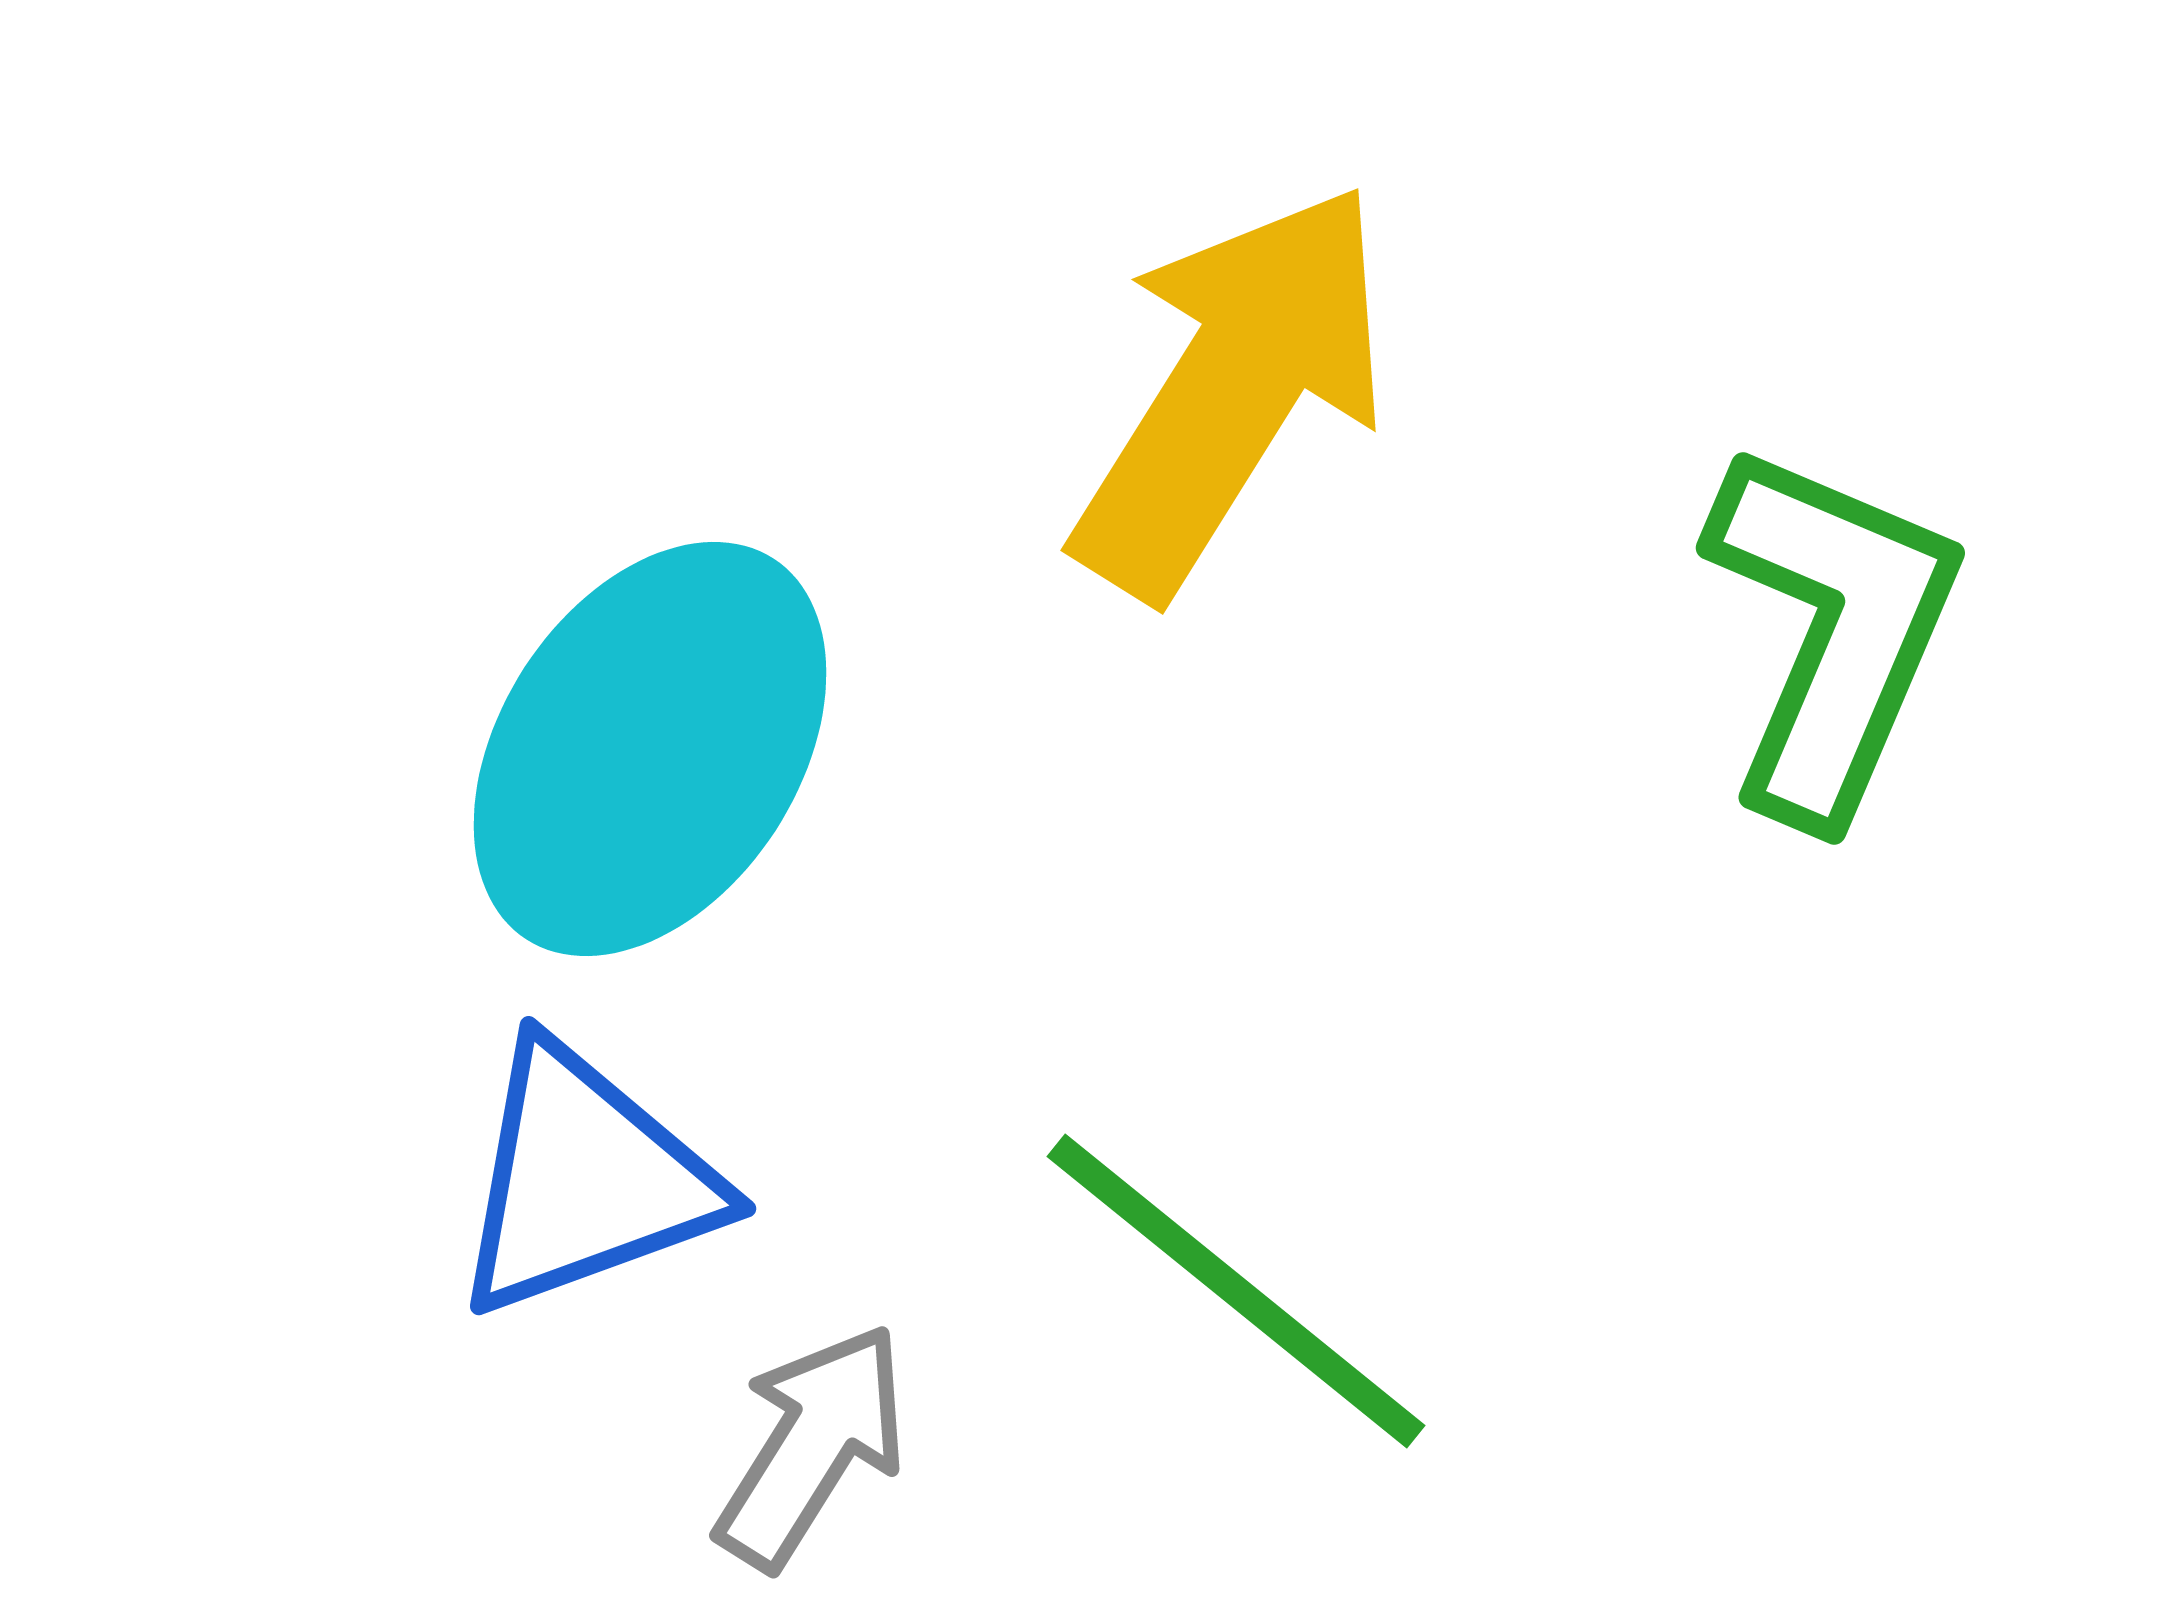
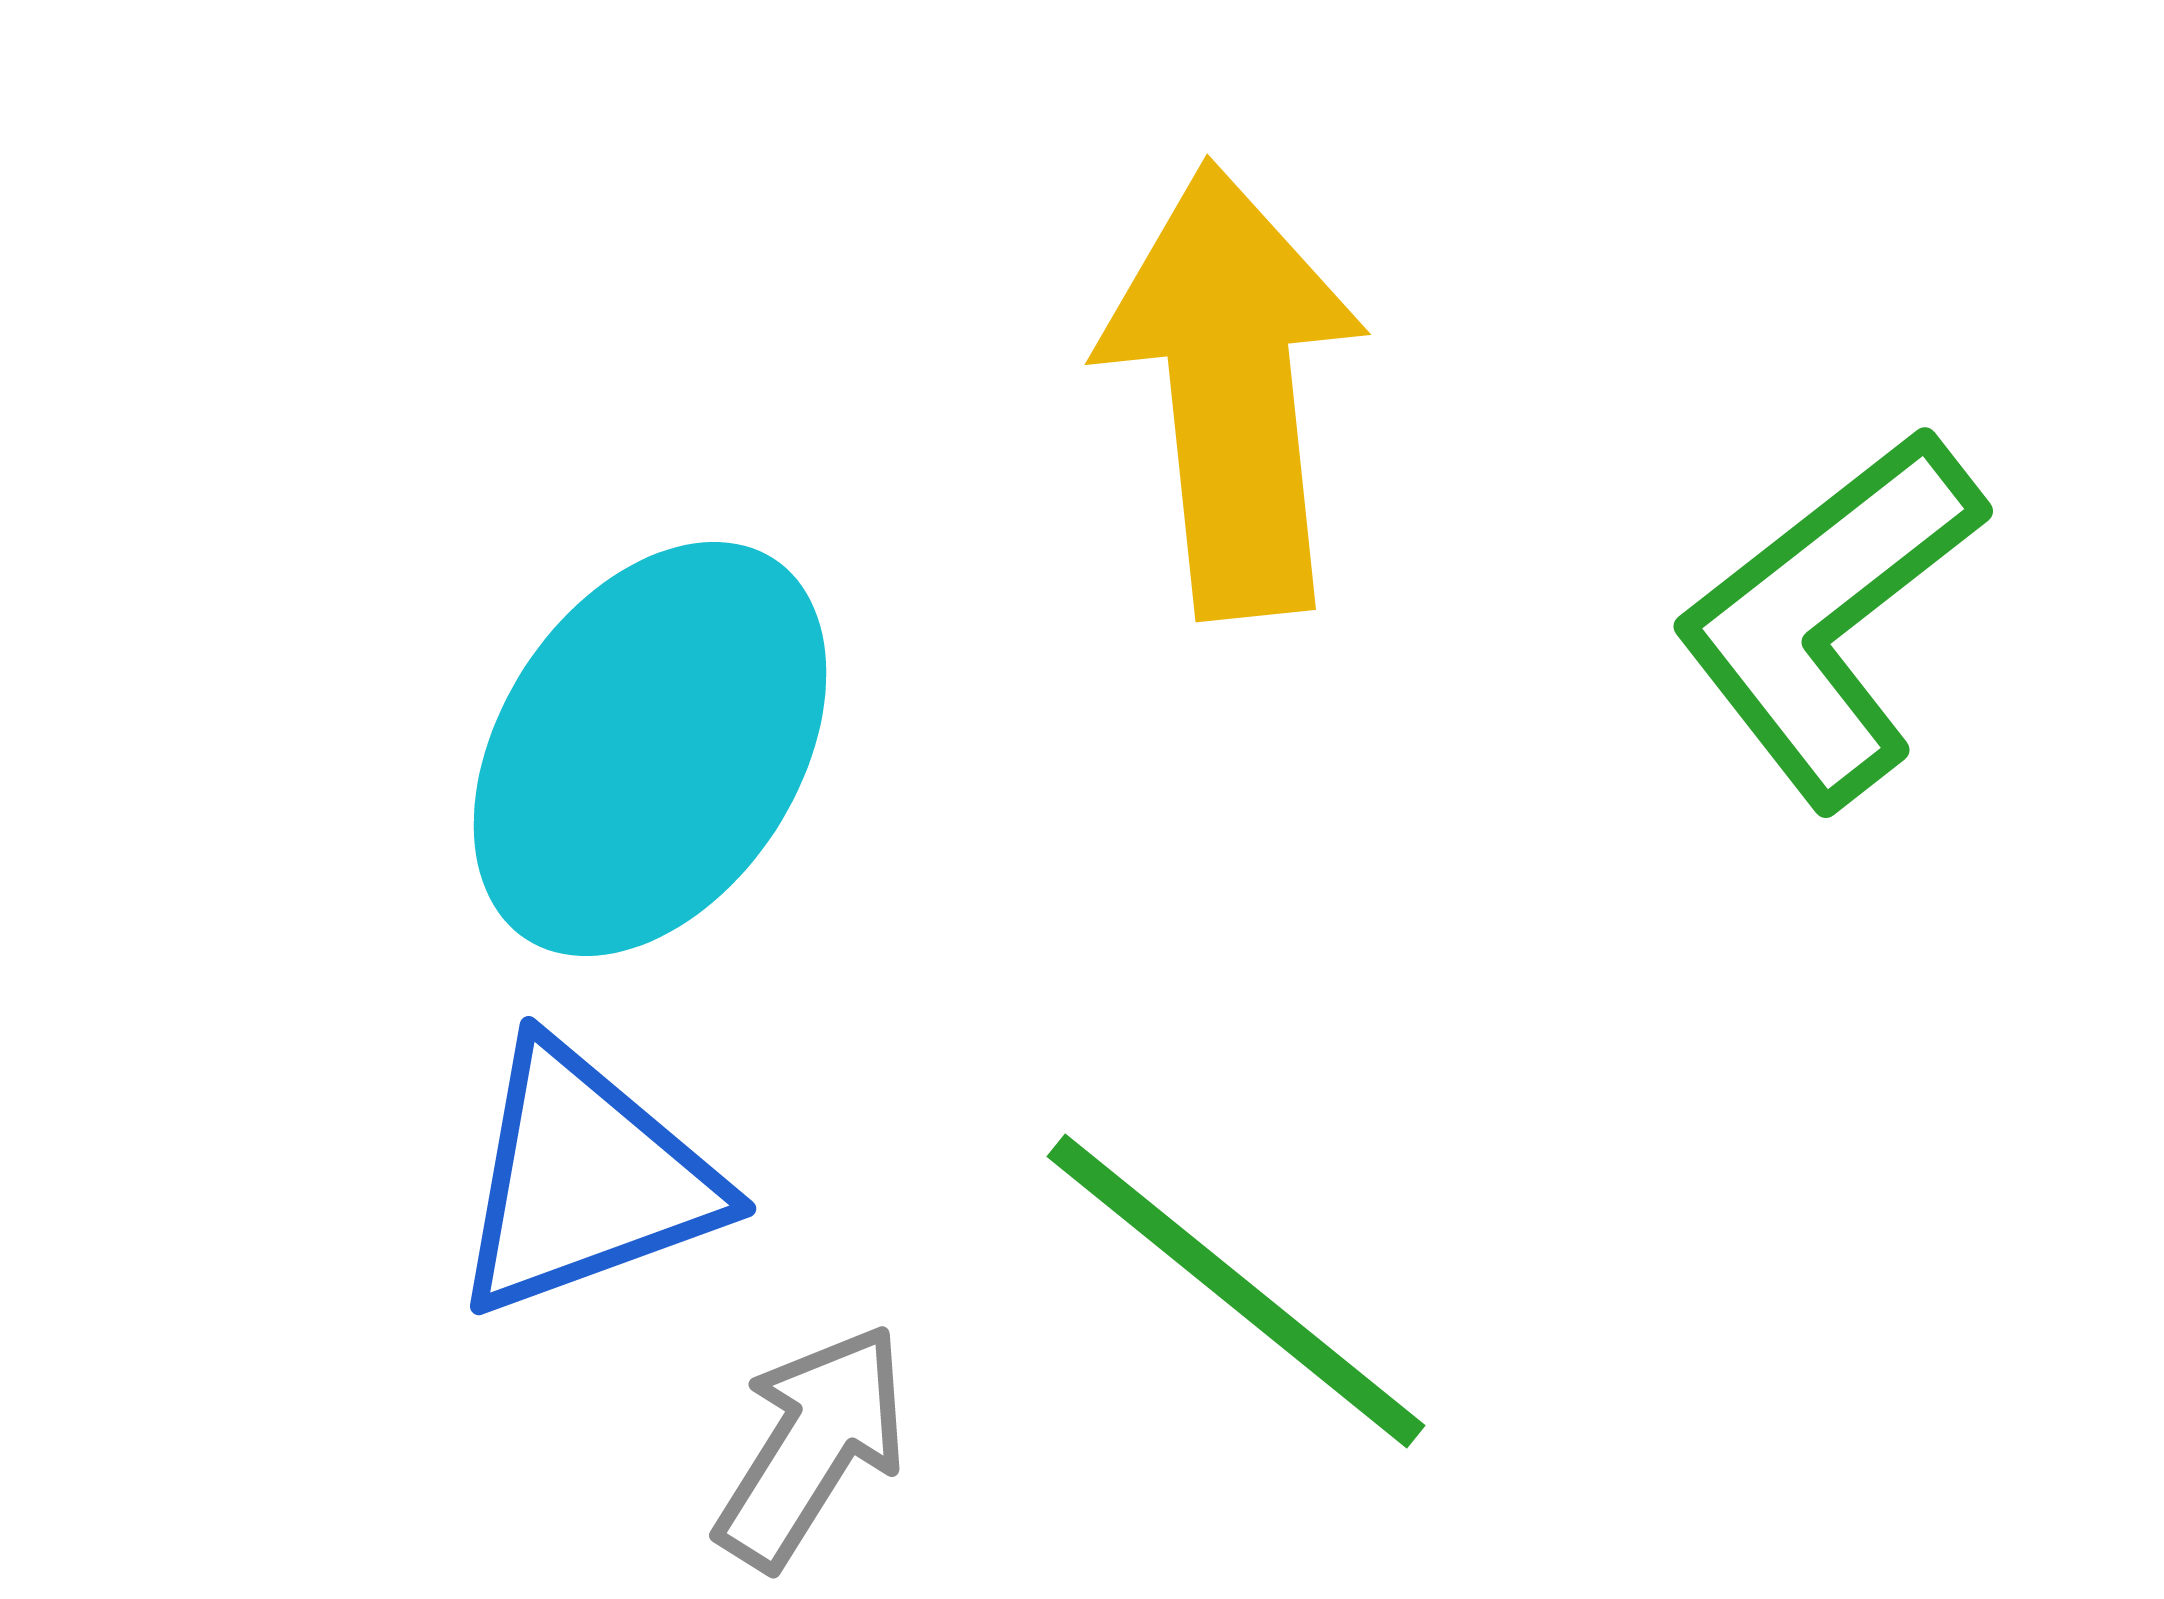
yellow arrow: rotated 38 degrees counterclockwise
green L-shape: moved 3 px left, 14 px up; rotated 151 degrees counterclockwise
